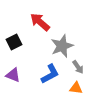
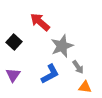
black square: rotated 21 degrees counterclockwise
purple triangle: rotated 42 degrees clockwise
orange triangle: moved 9 px right, 1 px up
